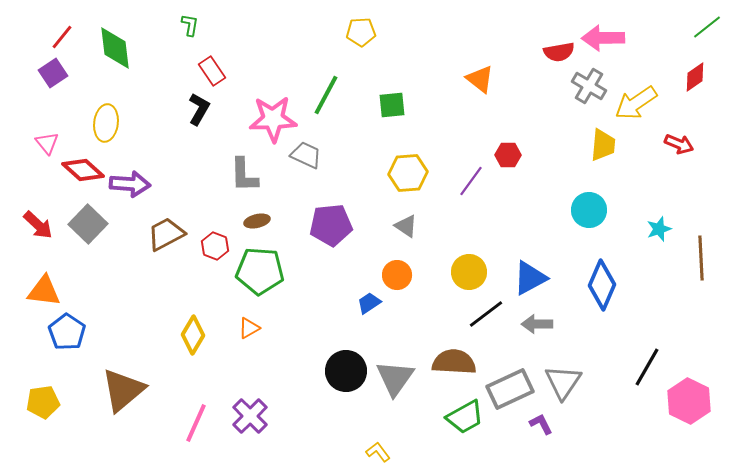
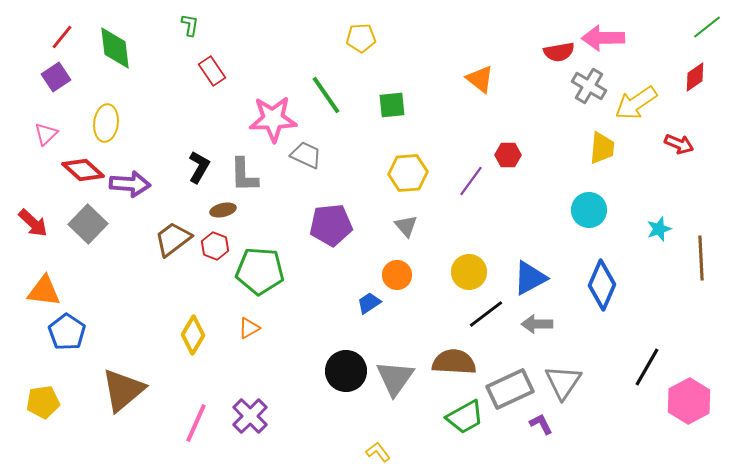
yellow pentagon at (361, 32): moved 6 px down
purple square at (53, 73): moved 3 px right, 4 px down
green line at (326, 95): rotated 63 degrees counterclockwise
black L-shape at (199, 109): moved 58 px down
pink triangle at (47, 143): moved 1 px left, 9 px up; rotated 25 degrees clockwise
yellow trapezoid at (603, 145): moved 1 px left, 3 px down
brown ellipse at (257, 221): moved 34 px left, 11 px up
red arrow at (38, 225): moved 5 px left, 2 px up
gray triangle at (406, 226): rotated 15 degrees clockwise
brown trapezoid at (166, 234): moved 7 px right, 5 px down; rotated 9 degrees counterclockwise
pink hexagon at (689, 401): rotated 6 degrees clockwise
